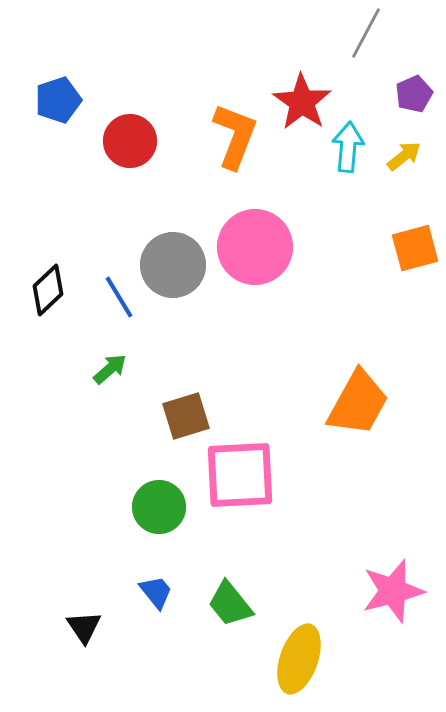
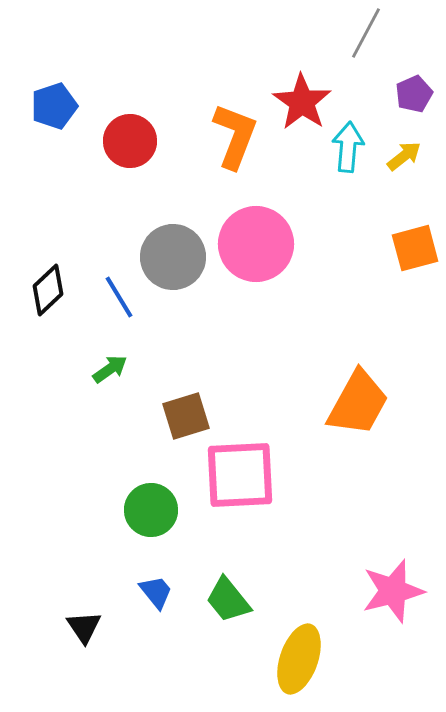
blue pentagon: moved 4 px left, 6 px down
pink circle: moved 1 px right, 3 px up
gray circle: moved 8 px up
green arrow: rotated 6 degrees clockwise
green circle: moved 8 px left, 3 px down
green trapezoid: moved 2 px left, 4 px up
